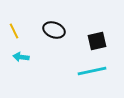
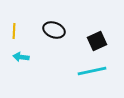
yellow line: rotated 28 degrees clockwise
black square: rotated 12 degrees counterclockwise
